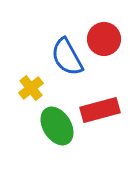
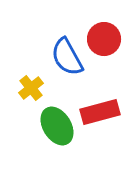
red rectangle: moved 2 px down
